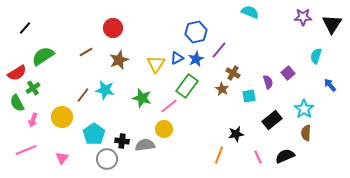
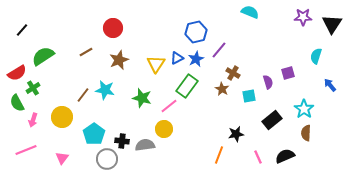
black line at (25, 28): moved 3 px left, 2 px down
purple square at (288, 73): rotated 24 degrees clockwise
